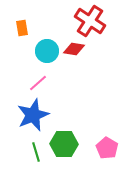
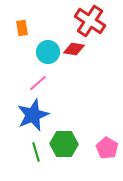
cyan circle: moved 1 px right, 1 px down
